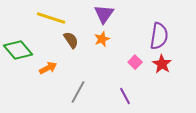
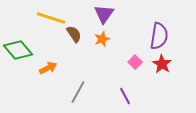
brown semicircle: moved 3 px right, 6 px up
